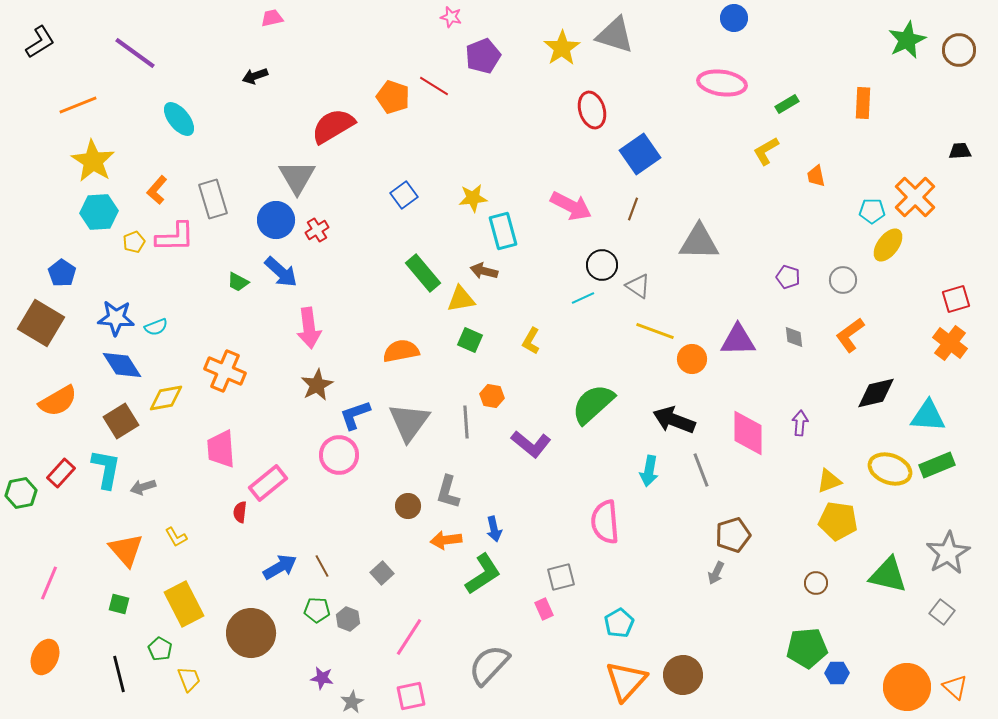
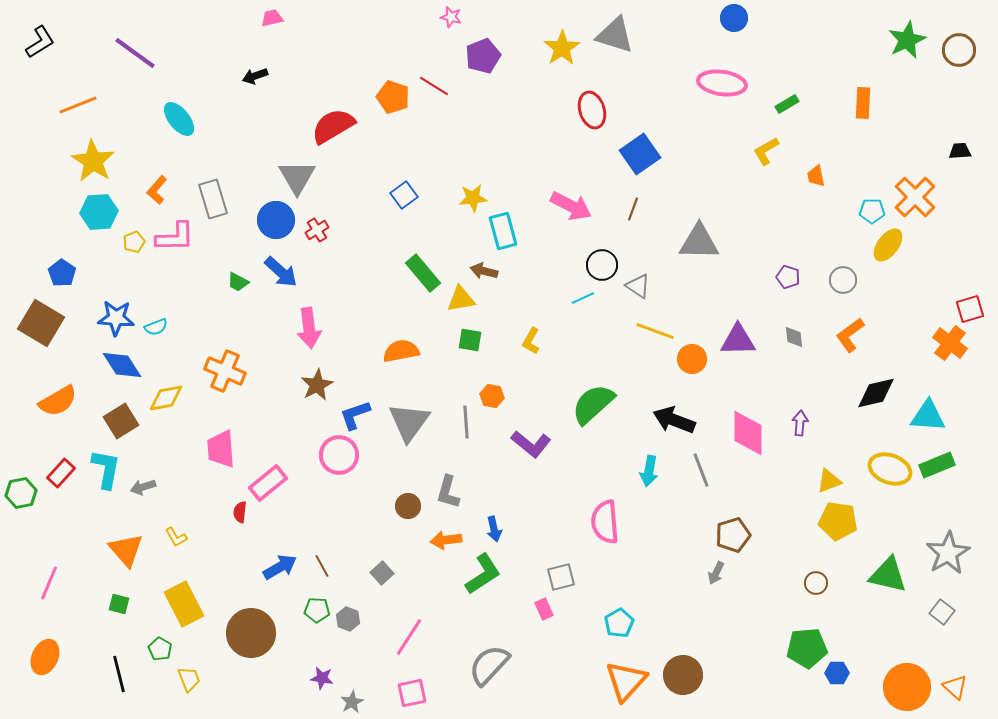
red square at (956, 299): moved 14 px right, 10 px down
green square at (470, 340): rotated 15 degrees counterclockwise
pink square at (411, 696): moved 1 px right, 3 px up
